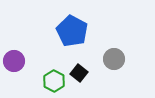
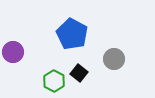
blue pentagon: moved 3 px down
purple circle: moved 1 px left, 9 px up
